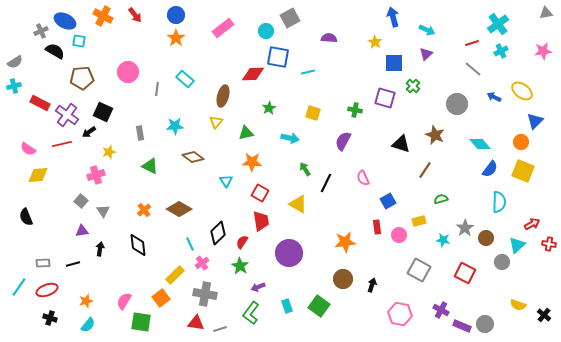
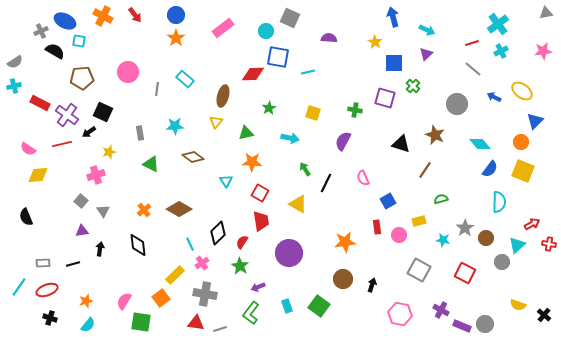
gray square at (290, 18): rotated 36 degrees counterclockwise
green triangle at (150, 166): moved 1 px right, 2 px up
